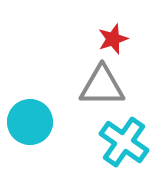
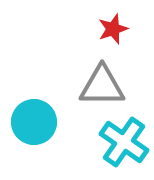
red star: moved 10 px up
cyan circle: moved 4 px right
